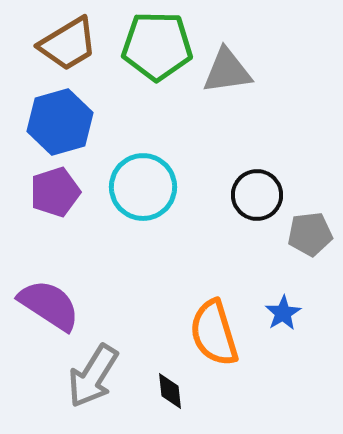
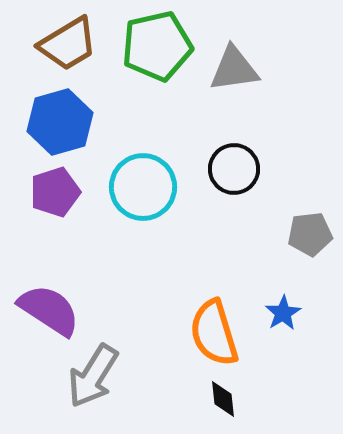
green pentagon: rotated 14 degrees counterclockwise
gray triangle: moved 7 px right, 2 px up
black circle: moved 23 px left, 26 px up
purple semicircle: moved 5 px down
black diamond: moved 53 px right, 8 px down
